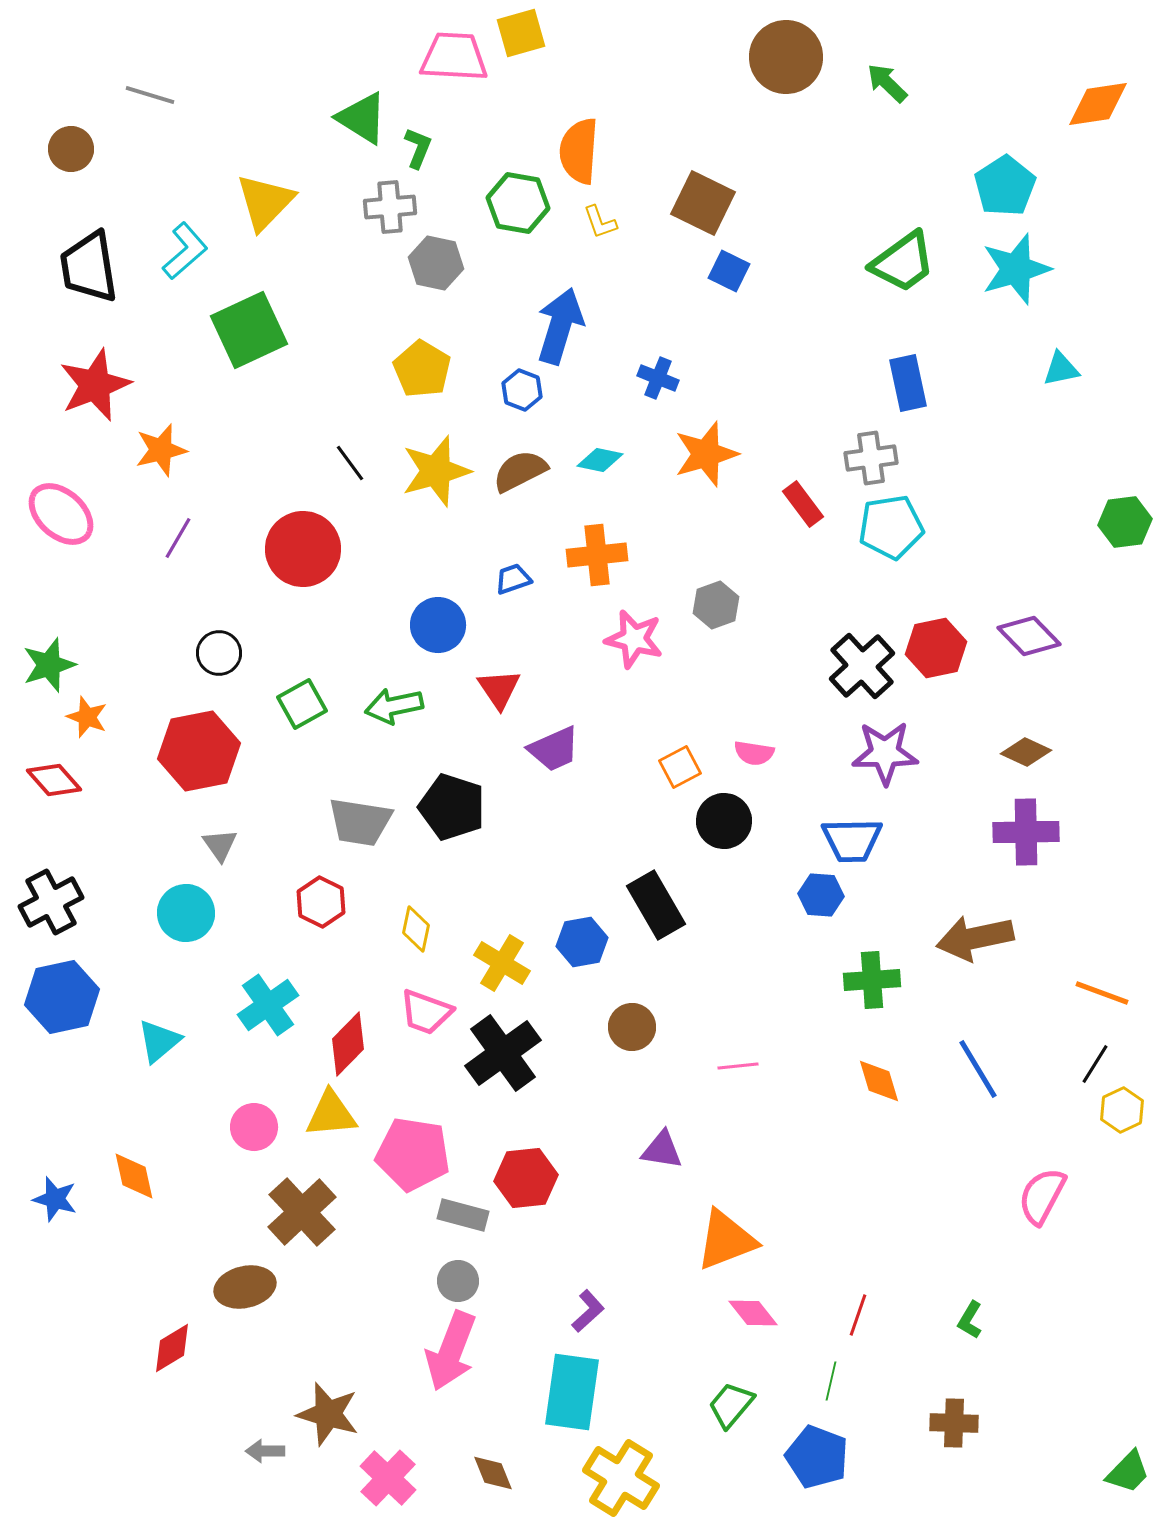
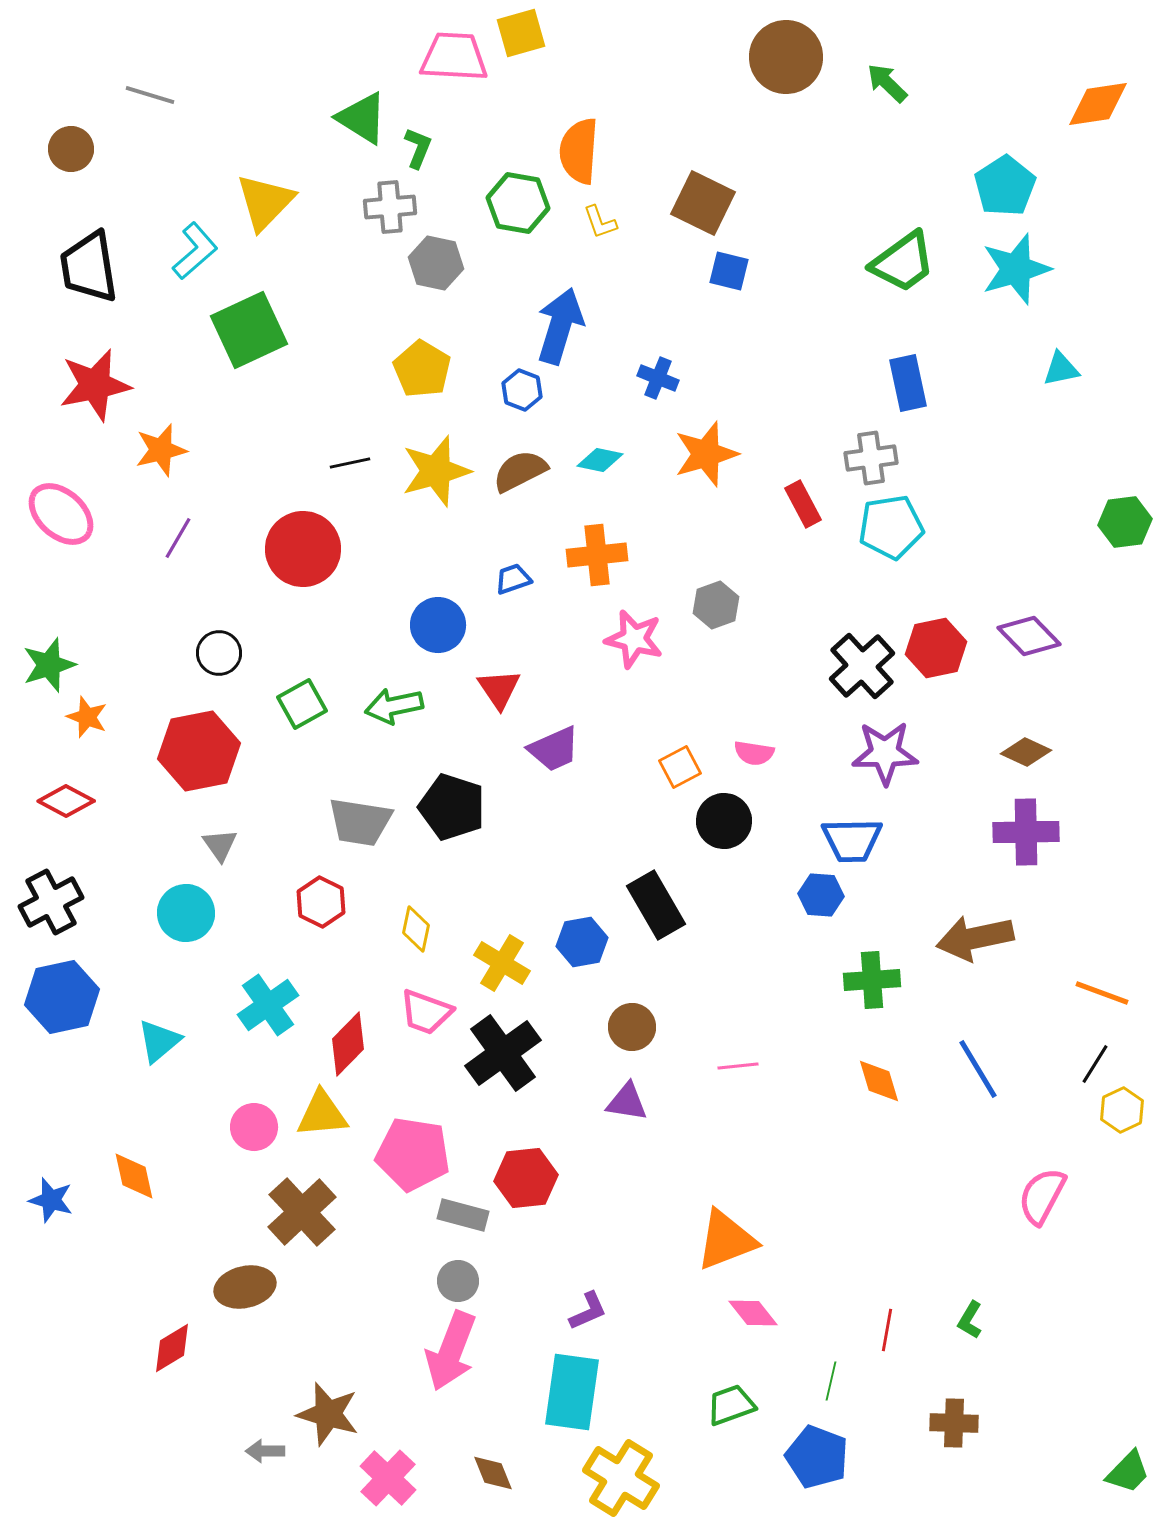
cyan L-shape at (185, 251): moved 10 px right
blue square at (729, 271): rotated 12 degrees counterclockwise
red star at (95, 385): rotated 10 degrees clockwise
black line at (350, 463): rotated 66 degrees counterclockwise
red rectangle at (803, 504): rotated 9 degrees clockwise
red diamond at (54, 780): moved 12 px right, 21 px down; rotated 20 degrees counterclockwise
yellow triangle at (331, 1114): moved 9 px left
purple triangle at (662, 1150): moved 35 px left, 48 px up
blue star at (55, 1199): moved 4 px left, 1 px down
purple L-shape at (588, 1311): rotated 18 degrees clockwise
red line at (858, 1315): moved 29 px right, 15 px down; rotated 9 degrees counterclockwise
green trapezoid at (731, 1405): rotated 30 degrees clockwise
